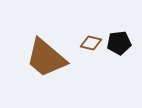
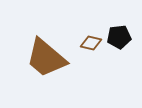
black pentagon: moved 6 px up
